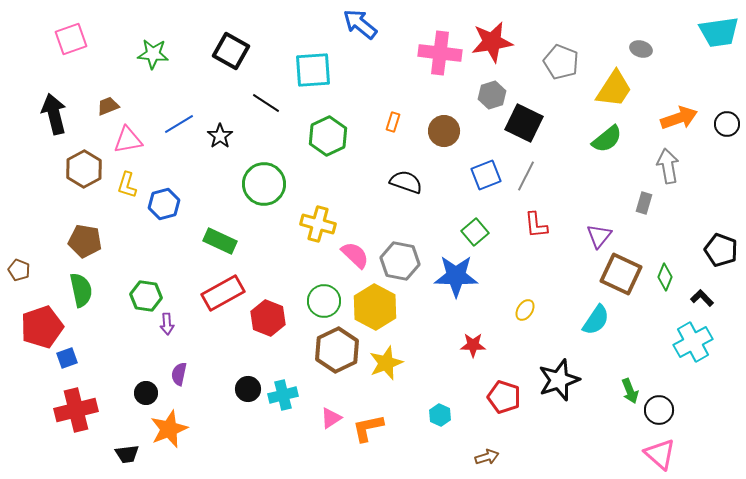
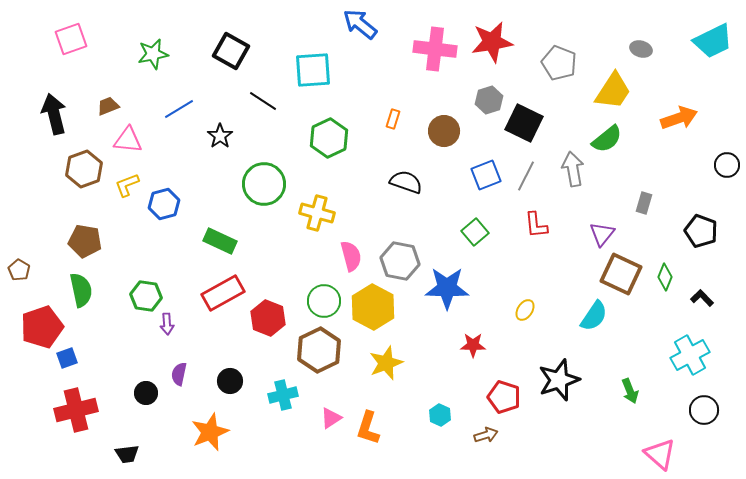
cyan trapezoid at (719, 32): moved 6 px left, 9 px down; rotated 18 degrees counterclockwise
pink cross at (440, 53): moved 5 px left, 4 px up
green star at (153, 54): rotated 16 degrees counterclockwise
gray pentagon at (561, 62): moved 2 px left, 1 px down
yellow trapezoid at (614, 89): moved 1 px left, 2 px down
gray hexagon at (492, 95): moved 3 px left, 5 px down
black line at (266, 103): moved 3 px left, 2 px up
orange rectangle at (393, 122): moved 3 px up
blue line at (179, 124): moved 15 px up
black circle at (727, 124): moved 41 px down
green hexagon at (328, 136): moved 1 px right, 2 px down
pink triangle at (128, 140): rotated 16 degrees clockwise
gray arrow at (668, 166): moved 95 px left, 3 px down
brown hexagon at (84, 169): rotated 9 degrees clockwise
yellow L-shape at (127, 185): rotated 52 degrees clockwise
yellow cross at (318, 224): moved 1 px left, 11 px up
purple triangle at (599, 236): moved 3 px right, 2 px up
black pentagon at (721, 250): moved 20 px left, 19 px up
pink semicircle at (355, 255): moved 4 px left, 1 px down; rotated 32 degrees clockwise
brown pentagon at (19, 270): rotated 10 degrees clockwise
blue star at (456, 276): moved 9 px left, 12 px down
yellow hexagon at (375, 307): moved 2 px left
cyan semicircle at (596, 320): moved 2 px left, 4 px up
cyan cross at (693, 342): moved 3 px left, 13 px down
brown hexagon at (337, 350): moved 18 px left
black circle at (248, 389): moved 18 px left, 8 px up
black circle at (659, 410): moved 45 px right
orange L-shape at (368, 428): rotated 60 degrees counterclockwise
orange star at (169, 429): moved 41 px right, 3 px down
brown arrow at (487, 457): moved 1 px left, 22 px up
